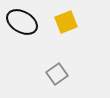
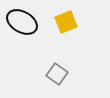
gray square: rotated 20 degrees counterclockwise
